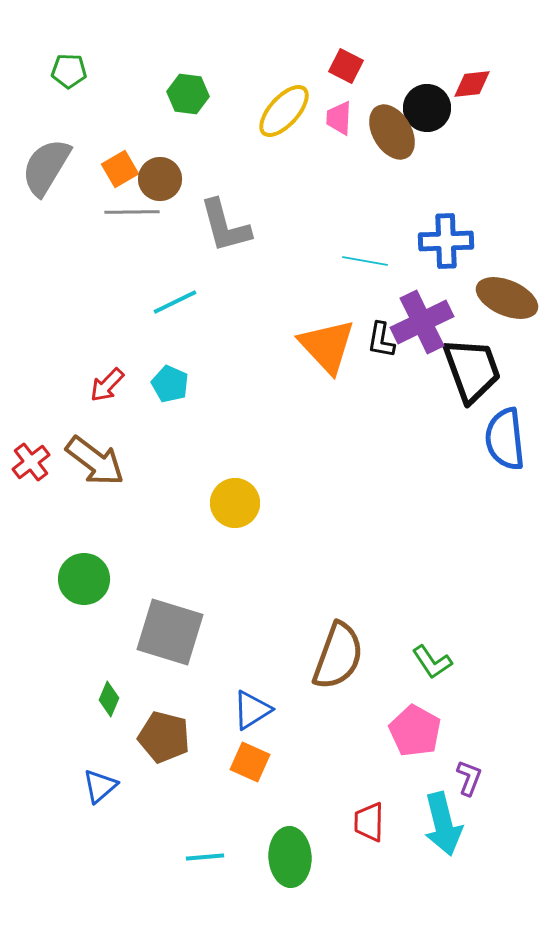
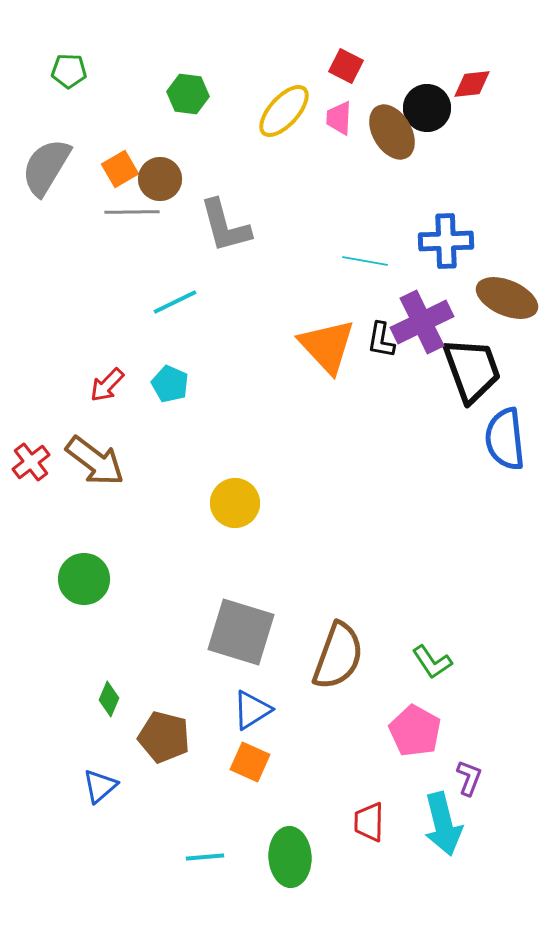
gray square at (170, 632): moved 71 px right
